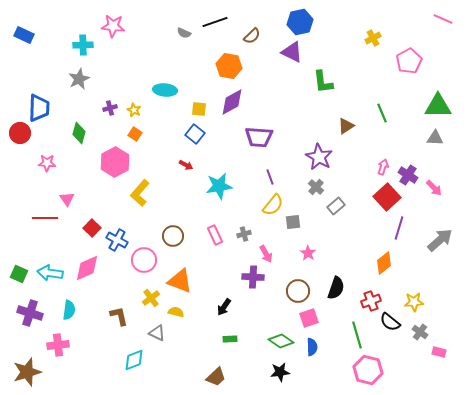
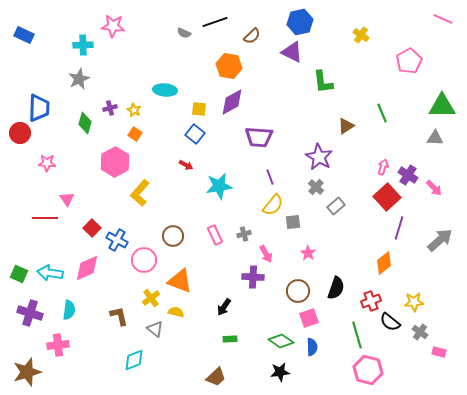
yellow cross at (373, 38): moved 12 px left, 3 px up; rotated 28 degrees counterclockwise
green triangle at (438, 106): moved 4 px right
green diamond at (79, 133): moved 6 px right, 10 px up
gray triangle at (157, 333): moved 2 px left, 4 px up; rotated 12 degrees clockwise
